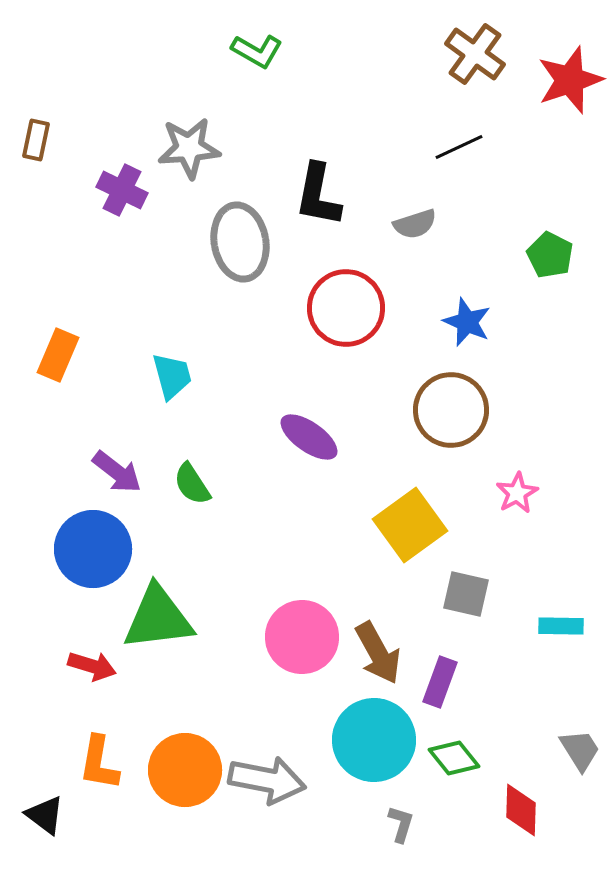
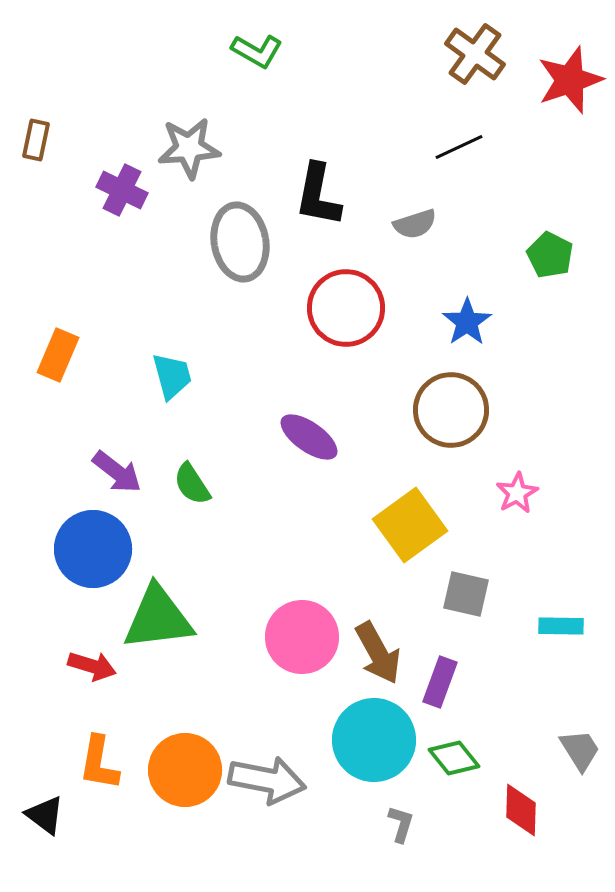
blue star: rotated 15 degrees clockwise
